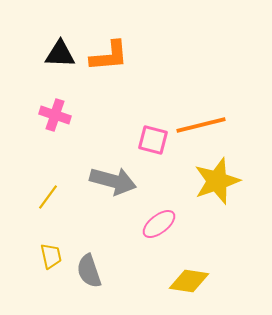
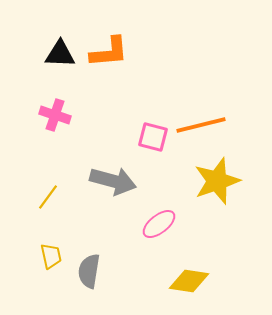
orange L-shape: moved 4 px up
pink square: moved 3 px up
gray semicircle: rotated 28 degrees clockwise
